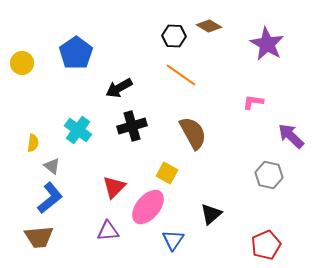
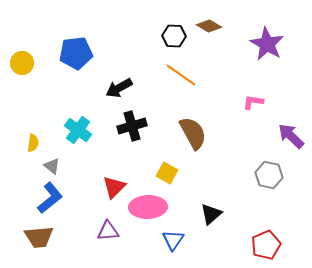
blue pentagon: rotated 28 degrees clockwise
pink ellipse: rotated 48 degrees clockwise
